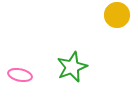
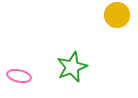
pink ellipse: moved 1 px left, 1 px down
